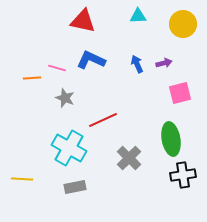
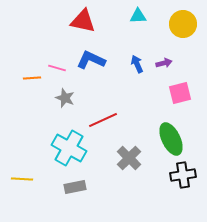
green ellipse: rotated 16 degrees counterclockwise
